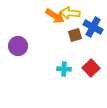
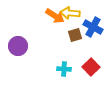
red square: moved 1 px up
